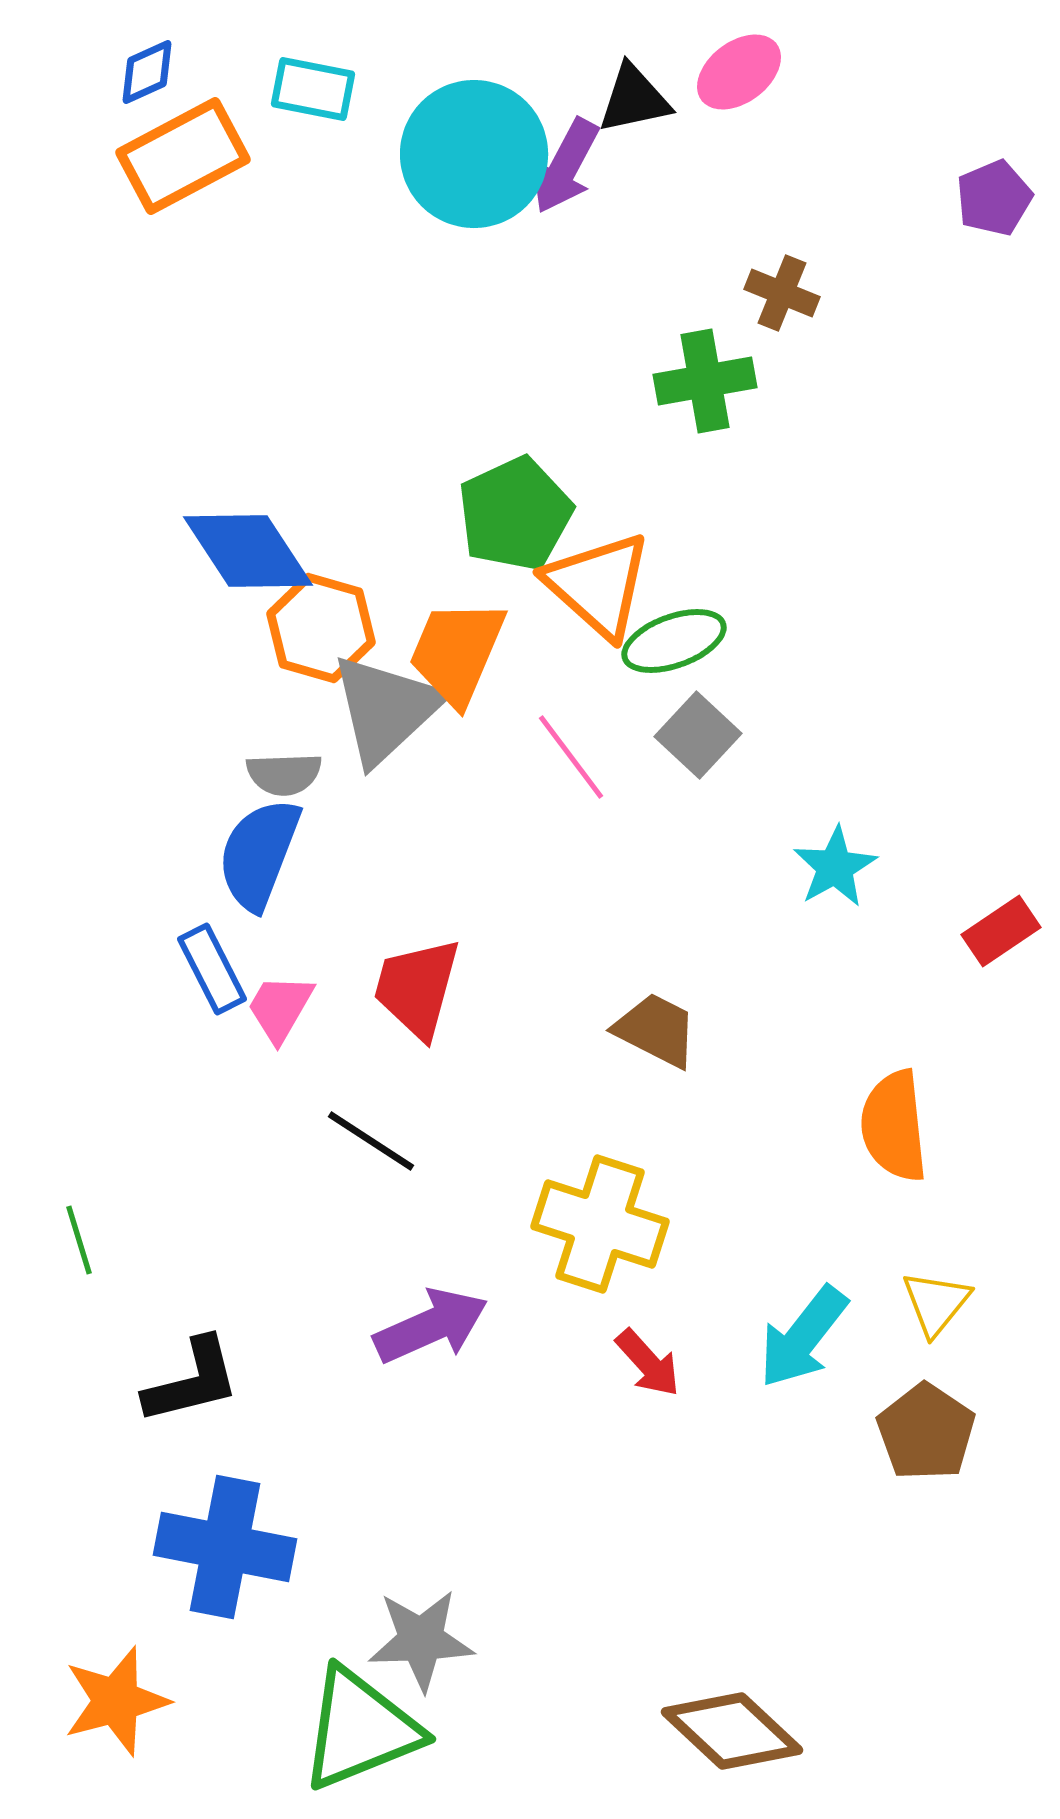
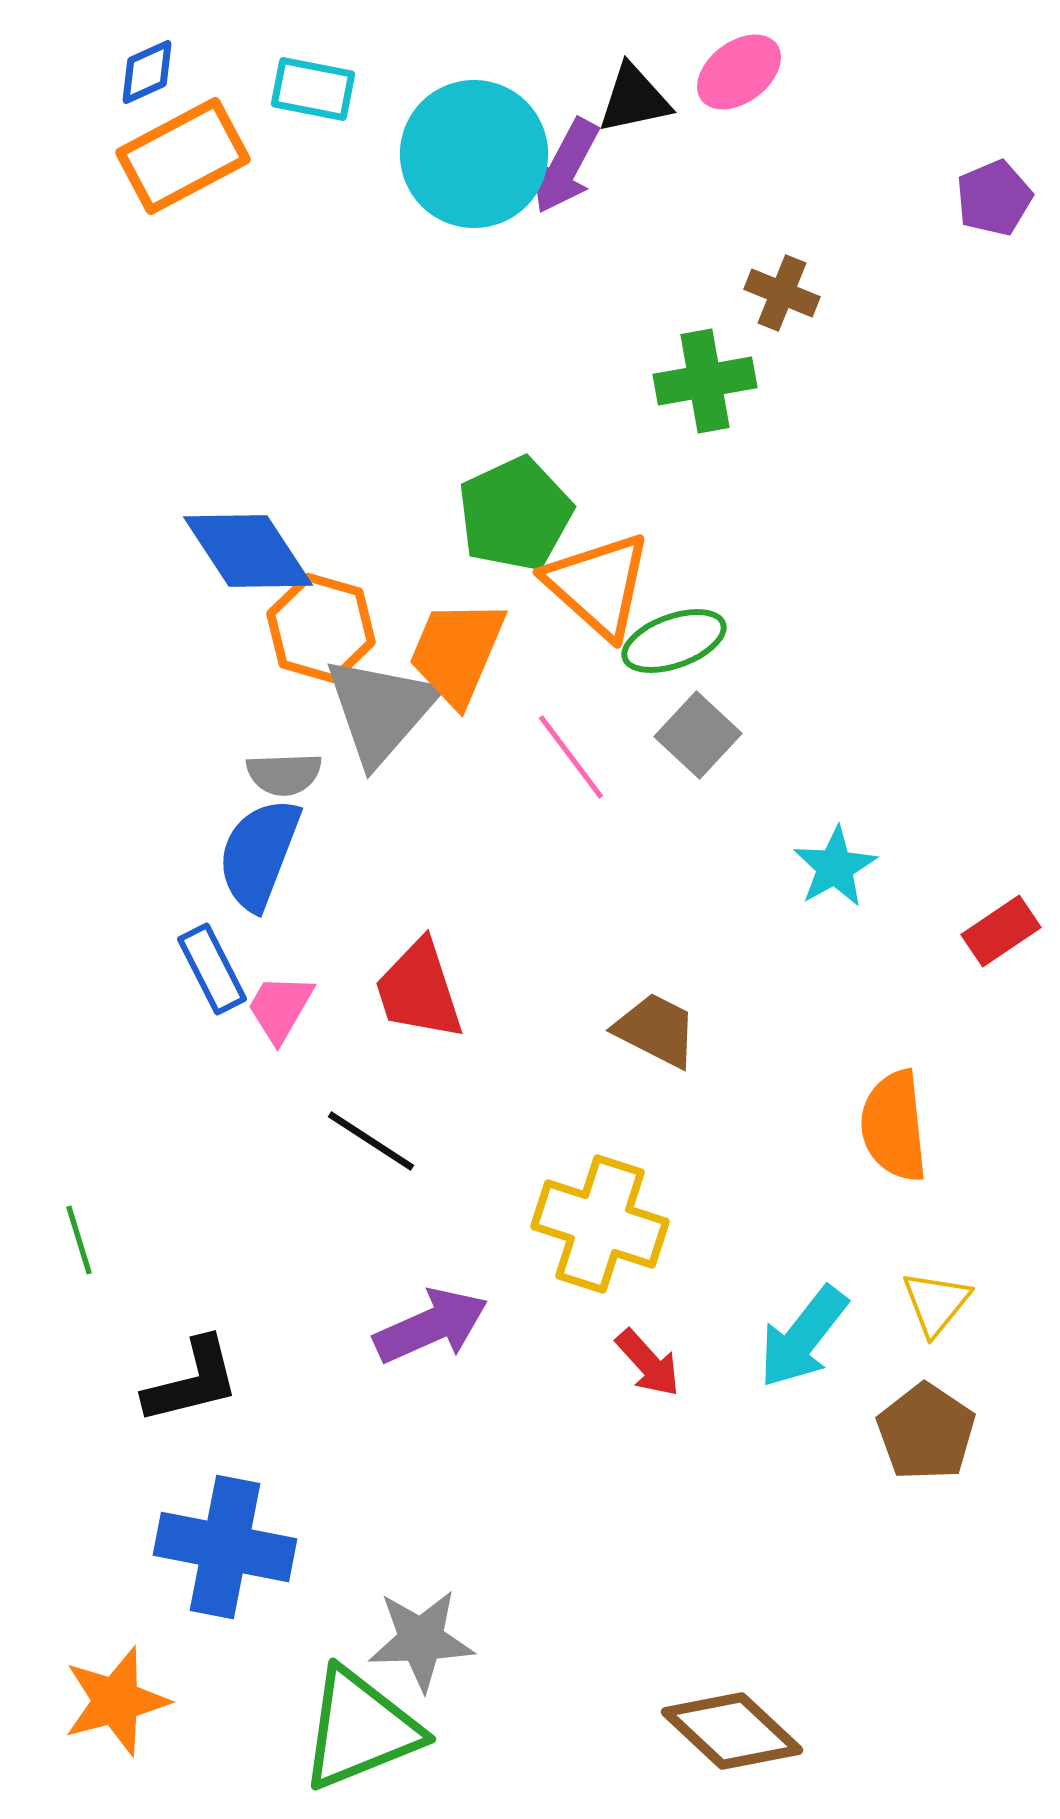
gray triangle at (386, 709): moved 5 px left, 1 px down; rotated 6 degrees counterclockwise
red trapezoid at (417, 988): moved 2 px right, 2 px down; rotated 33 degrees counterclockwise
